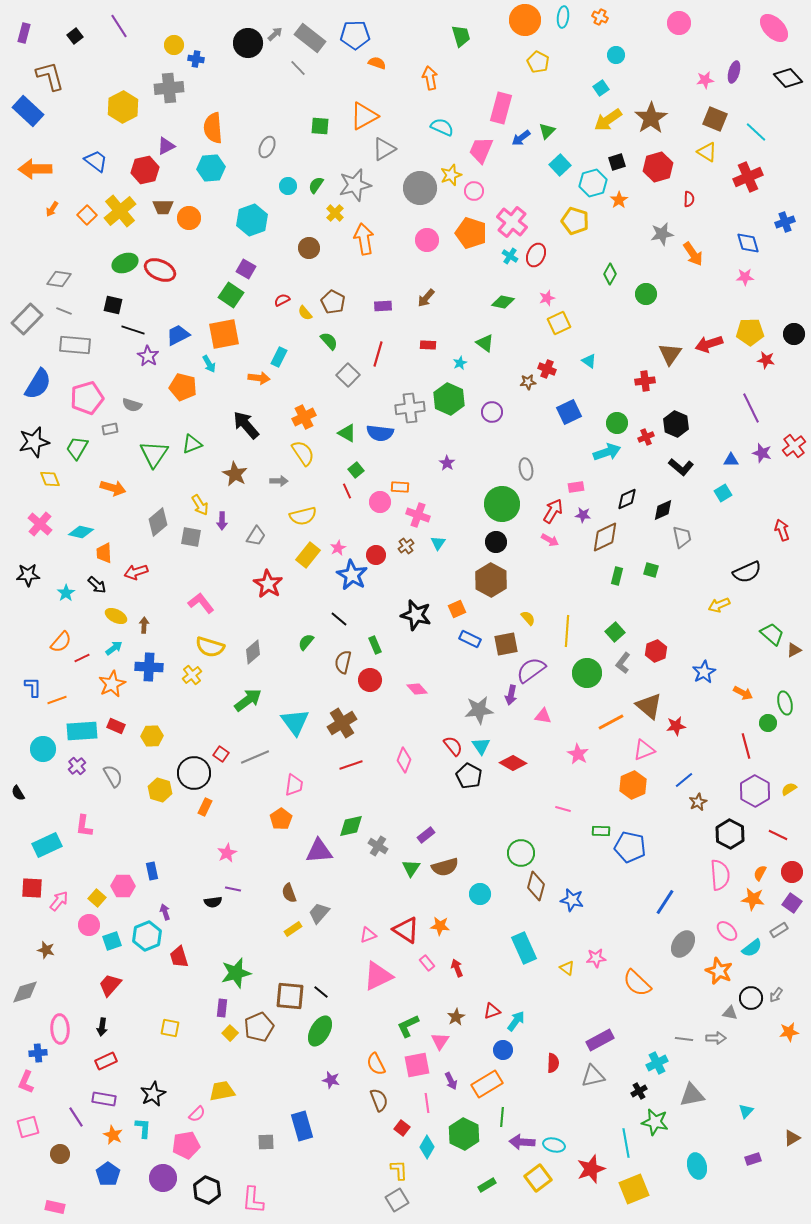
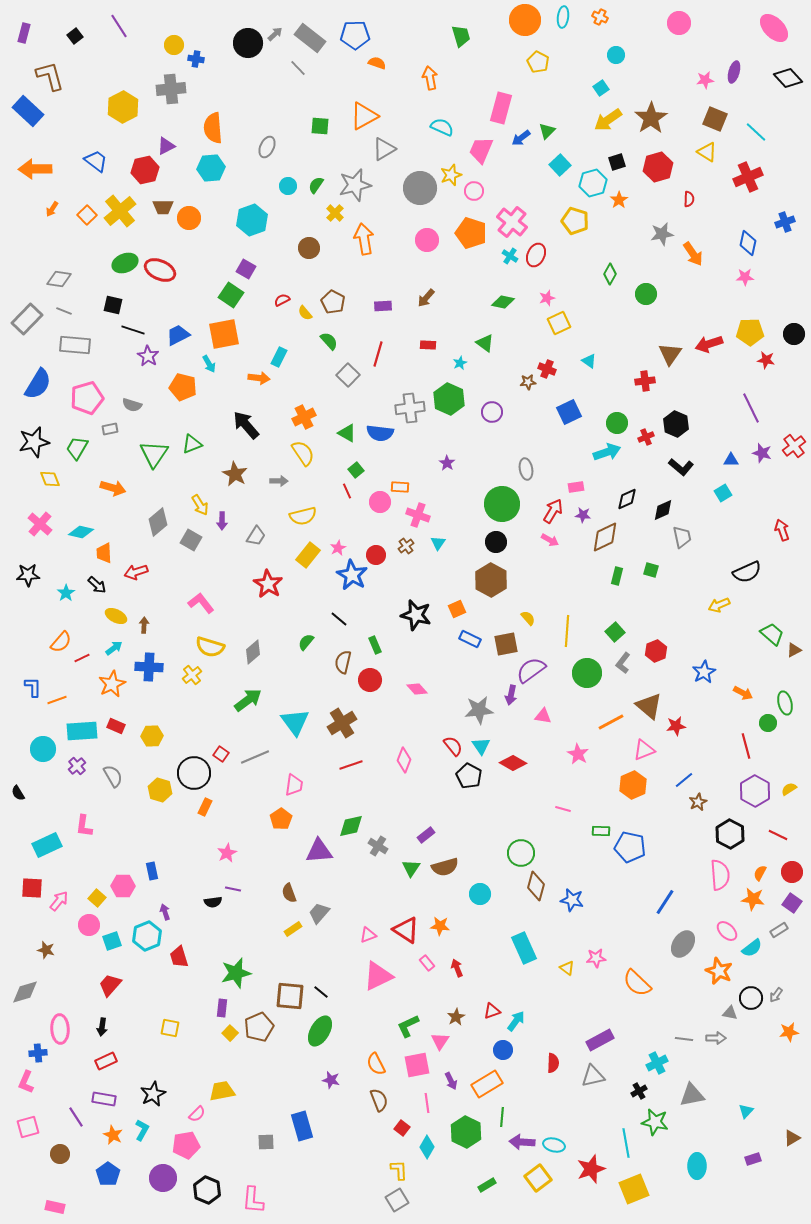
gray cross at (169, 88): moved 2 px right, 1 px down
blue diamond at (748, 243): rotated 30 degrees clockwise
gray square at (191, 537): moved 3 px down; rotated 20 degrees clockwise
cyan L-shape at (143, 1128): moved 1 px left, 2 px down; rotated 25 degrees clockwise
green hexagon at (464, 1134): moved 2 px right, 2 px up
cyan ellipse at (697, 1166): rotated 15 degrees clockwise
